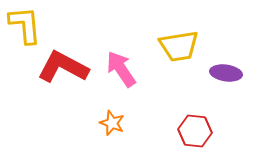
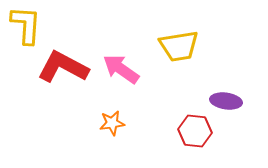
yellow L-shape: moved 1 px right; rotated 9 degrees clockwise
pink arrow: rotated 21 degrees counterclockwise
purple ellipse: moved 28 px down
orange star: rotated 30 degrees counterclockwise
